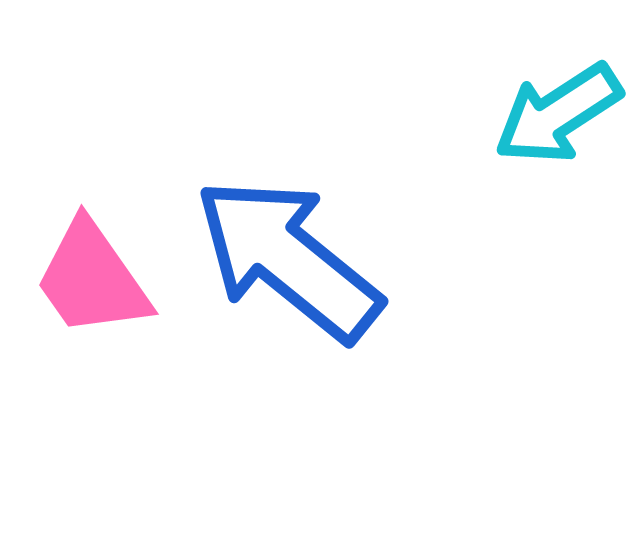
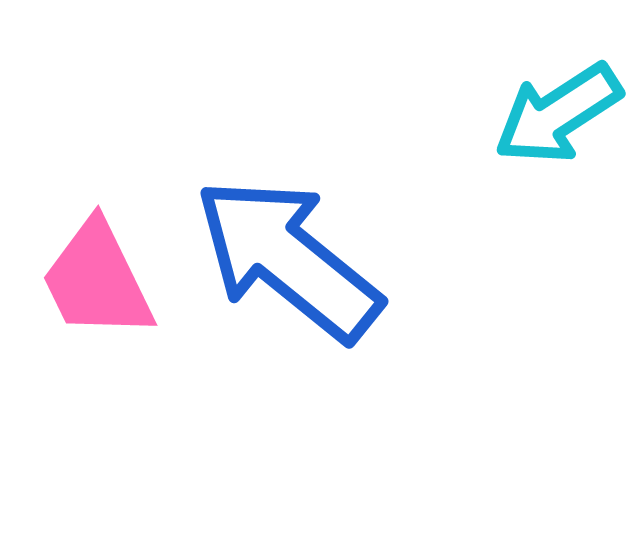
pink trapezoid: moved 5 px right, 1 px down; rotated 9 degrees clockwise
